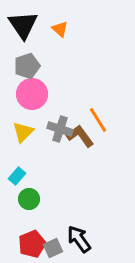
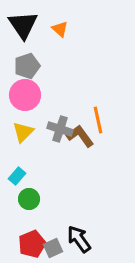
pink circle: moved 7 px left, 1 px down
orange line: rotated 20 degrees clockwise
